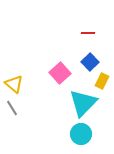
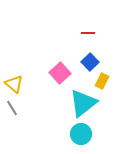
cyan triangle: rotated 8 degrees clockwise
